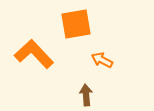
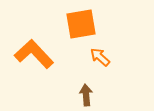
orange square: moved 5 px right
orange arrow: moved 2 px left, 3 px up; rotated 15 degrees clockwise
